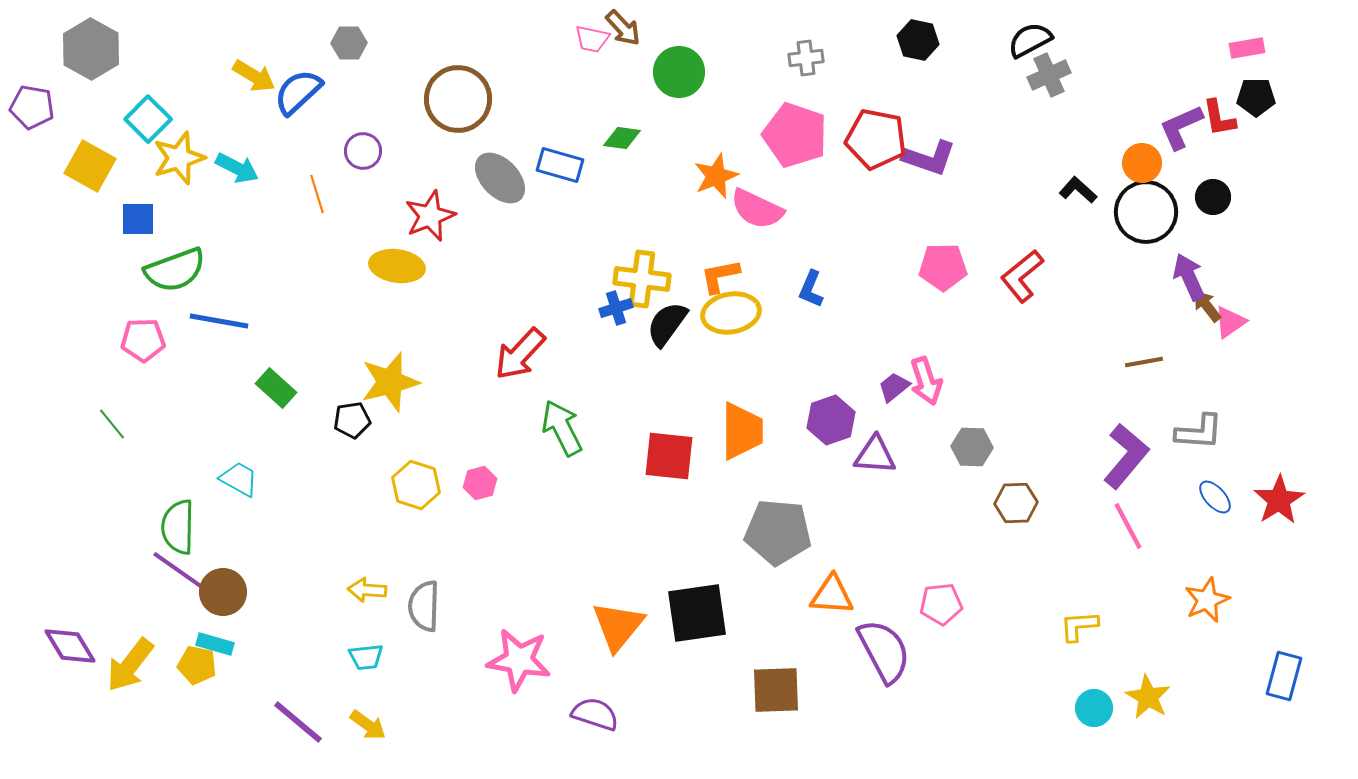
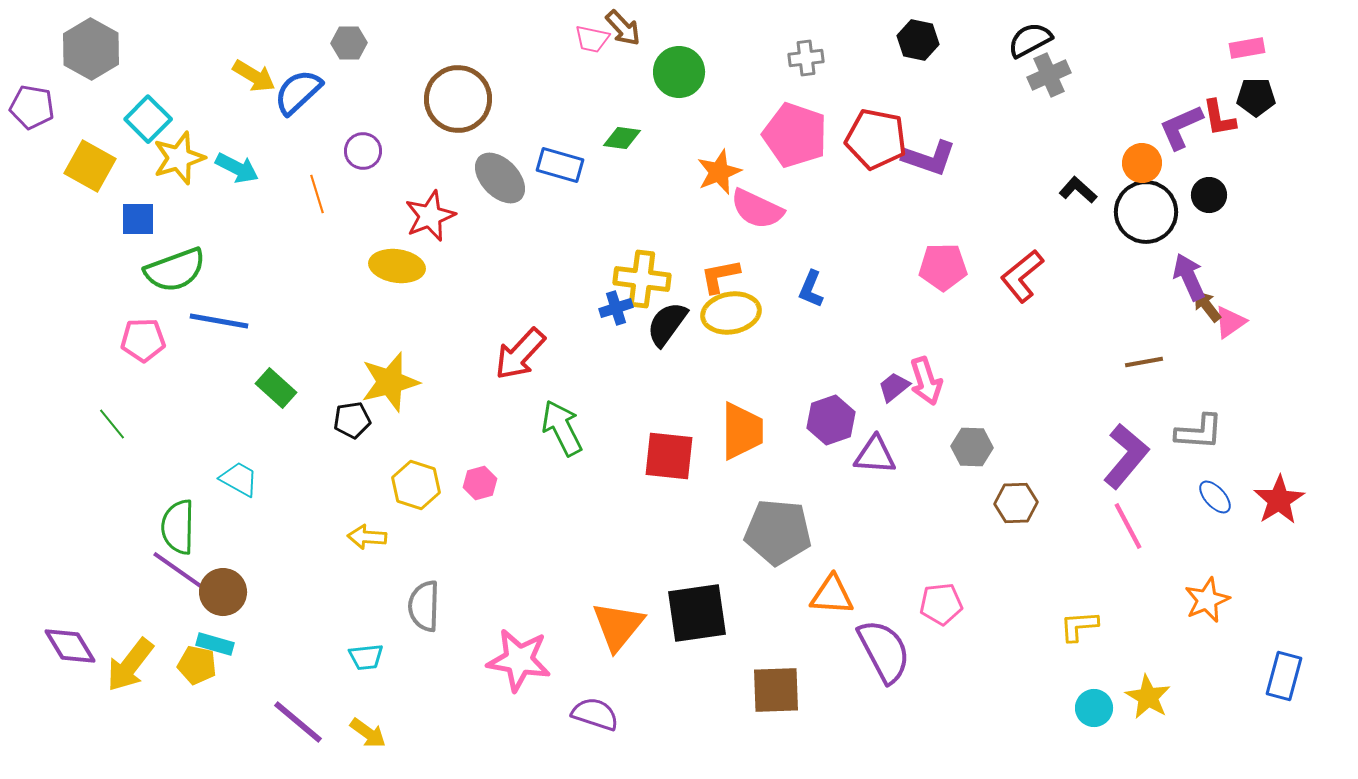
orange star at (716, 176): moved 3 px right, 4 px up
black circle at (1213, 197): moved 4 px left, 2 px up
yellow arrow at (367, 590): moved 53 px up
yellow arrow at (368, 725): moved 8 px down
